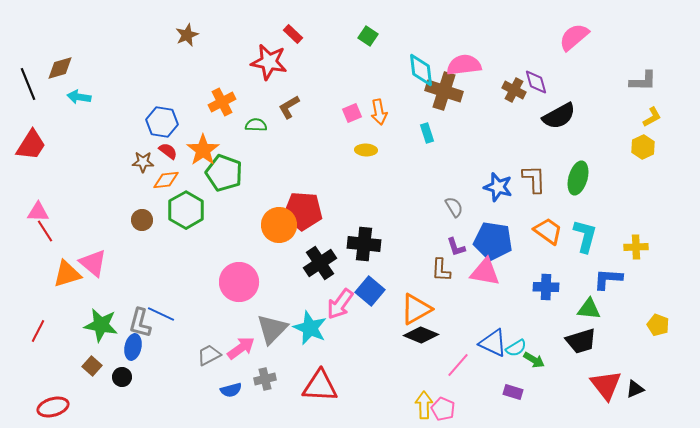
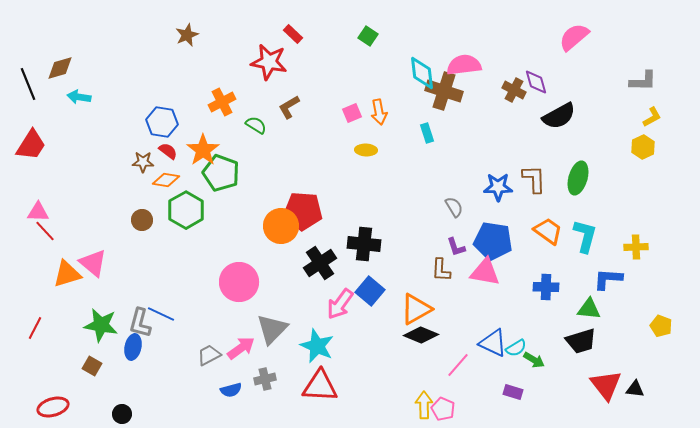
cyan diamond at (421, 70): moved 1 px right, 3 px down
green semicircle at (256, 125): rotated 30 degrees clockwise
green pentagon at (224, 173): moved 3 px left
orange diamond at (166, 180): rotated 16 degrees clockwise
blue star at (498, 187): rotated 16 degrees counterclockwise
orange circle at (279, 225): moved 2 px right, 1 px down
red line at (45, 231): rotated 10 degrees counterclockwise
yellow pentagon at (658, 325): moved 3 px right, 1 px down
cyan star at (310, 328): moved 7 px right, 18 px down
red line at (38, 331): moved 3 px left, 3 px up
brown square at (92, 366): rotated 12 degrees counterclockwise
black circle at (122, 377): moved 37 px down
black triangle at (635, 389): rotated 30 degrees clockwise
